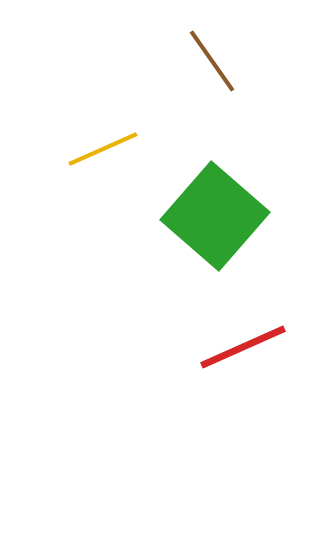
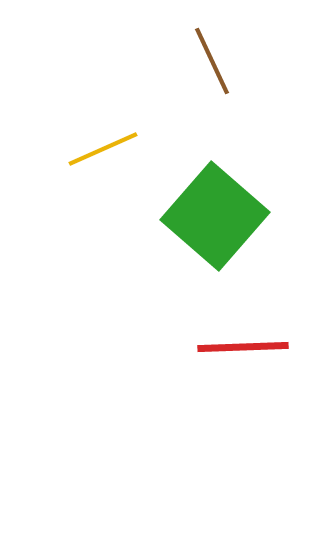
brown line: rotated 10 degrees clockwise
red line: rotated 22 degrees clockwise
